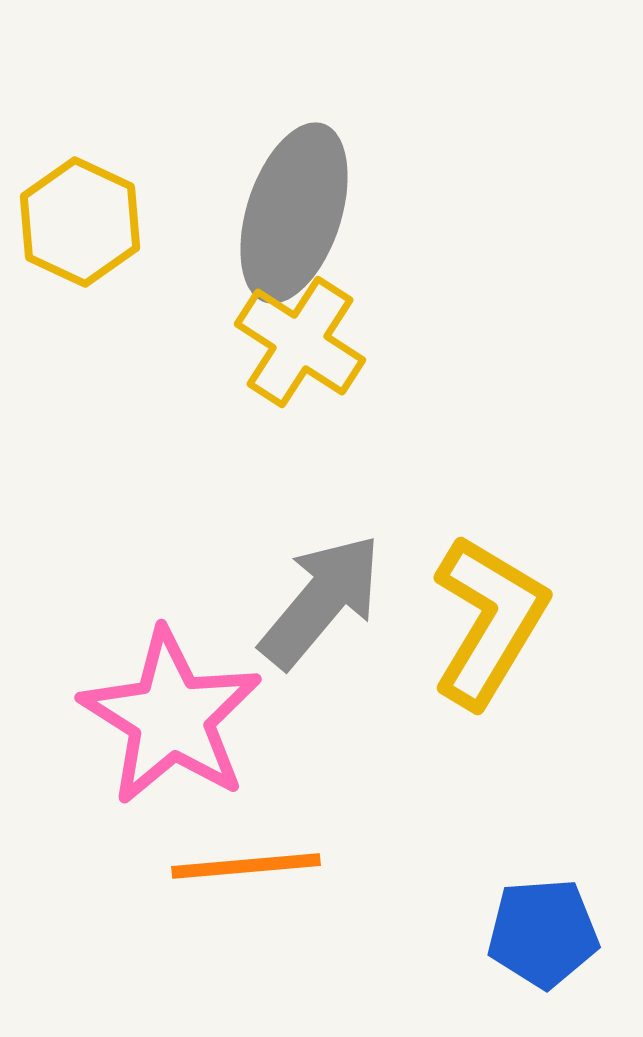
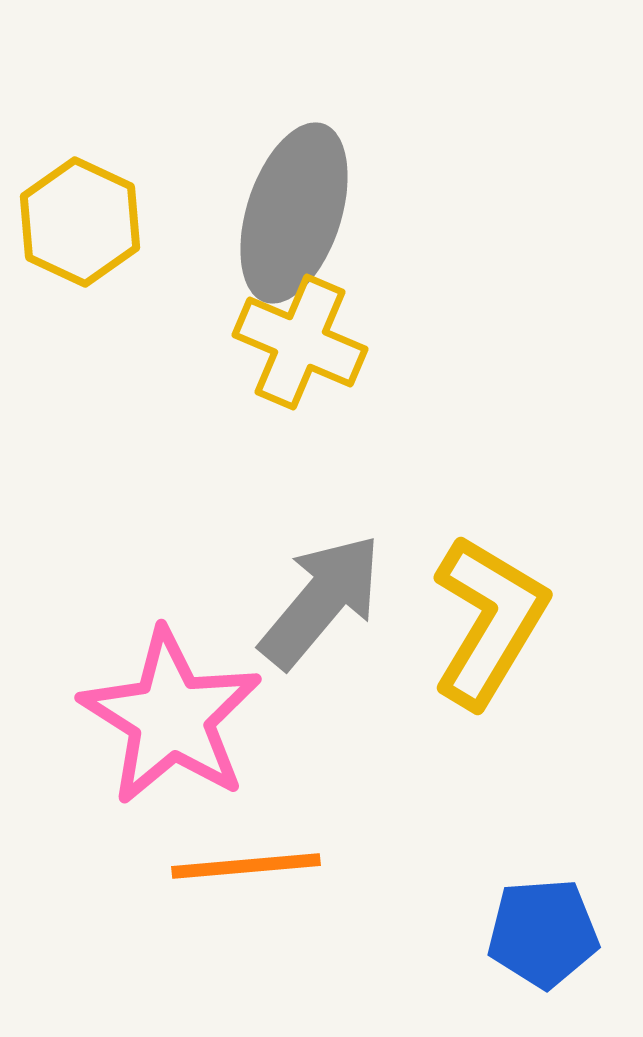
yellow cross: rotated 10 degrees counterclockwise
